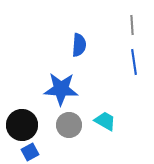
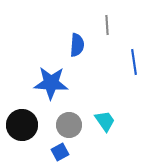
gray line: moved 25 px left
blue semicircle: moved 2 px left
blue star: moved 10 px left, 6 px up
cyan trapezoid: rotated 25 degrees clockwise
blue square: moved 30 px right
